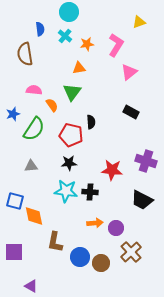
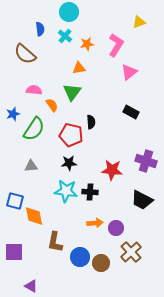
brown semicircle: rotated 40 degrees counterclockwise
